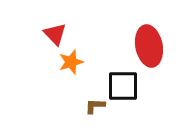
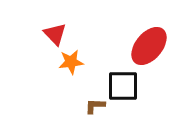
red ellipse: rotated 51 degrees clockwise
orange star: rotated 10 degrees clockwise
